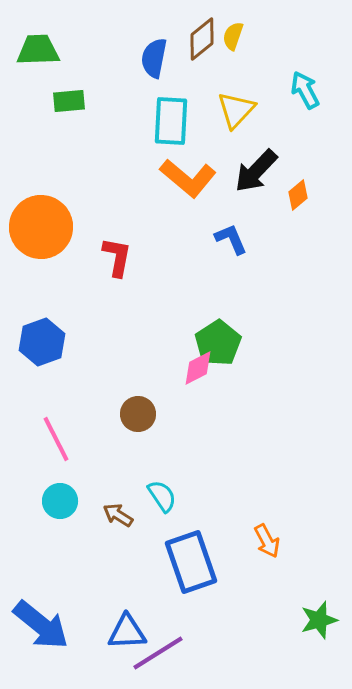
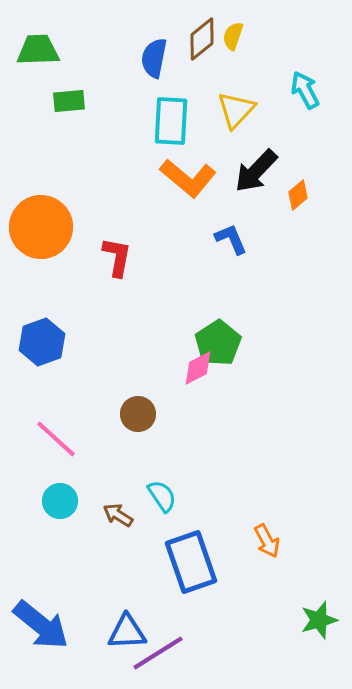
pink line: rotated 21 degrees counterclockwise
